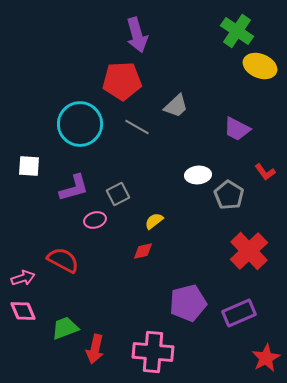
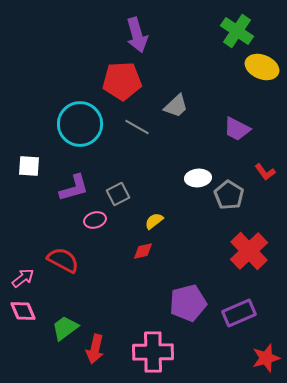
yellow ellipse: moved 2 px right, 1 px down
white ellipse: moved 3 px down
pink arrow: rotated 20 degrees counterclockwise
green trapezoid: rotated 16 degrees counterclockwise
pink cross: rotated 6 degrees counterclockwise
red star: rotated 12 degrees clockwise
